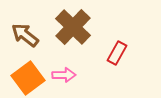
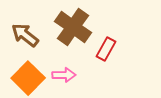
brown cross: rotated 9 degrees counterclockwise
red rectangle: moved 11 px left, 4 px up
orange square: rotated 8 degrees counterclockwise
